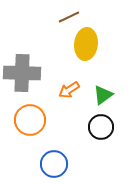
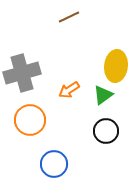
yellow ellipse: moved 30 px right, 22 px down
gray cross: rotated 18 degrees counterclockwise
black circle: moved 5 px right, 4 px down
